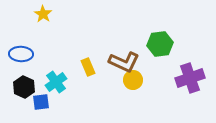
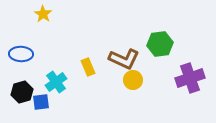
brown L-shape: moved 3 px up
black hexagon: moved 2 px left, 5 px down; rotated 20 degrees clockwise
